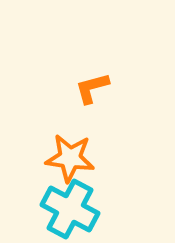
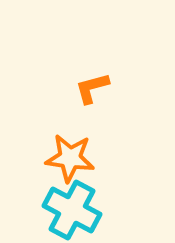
cyan cross: moved 2 px right, 1 px down
